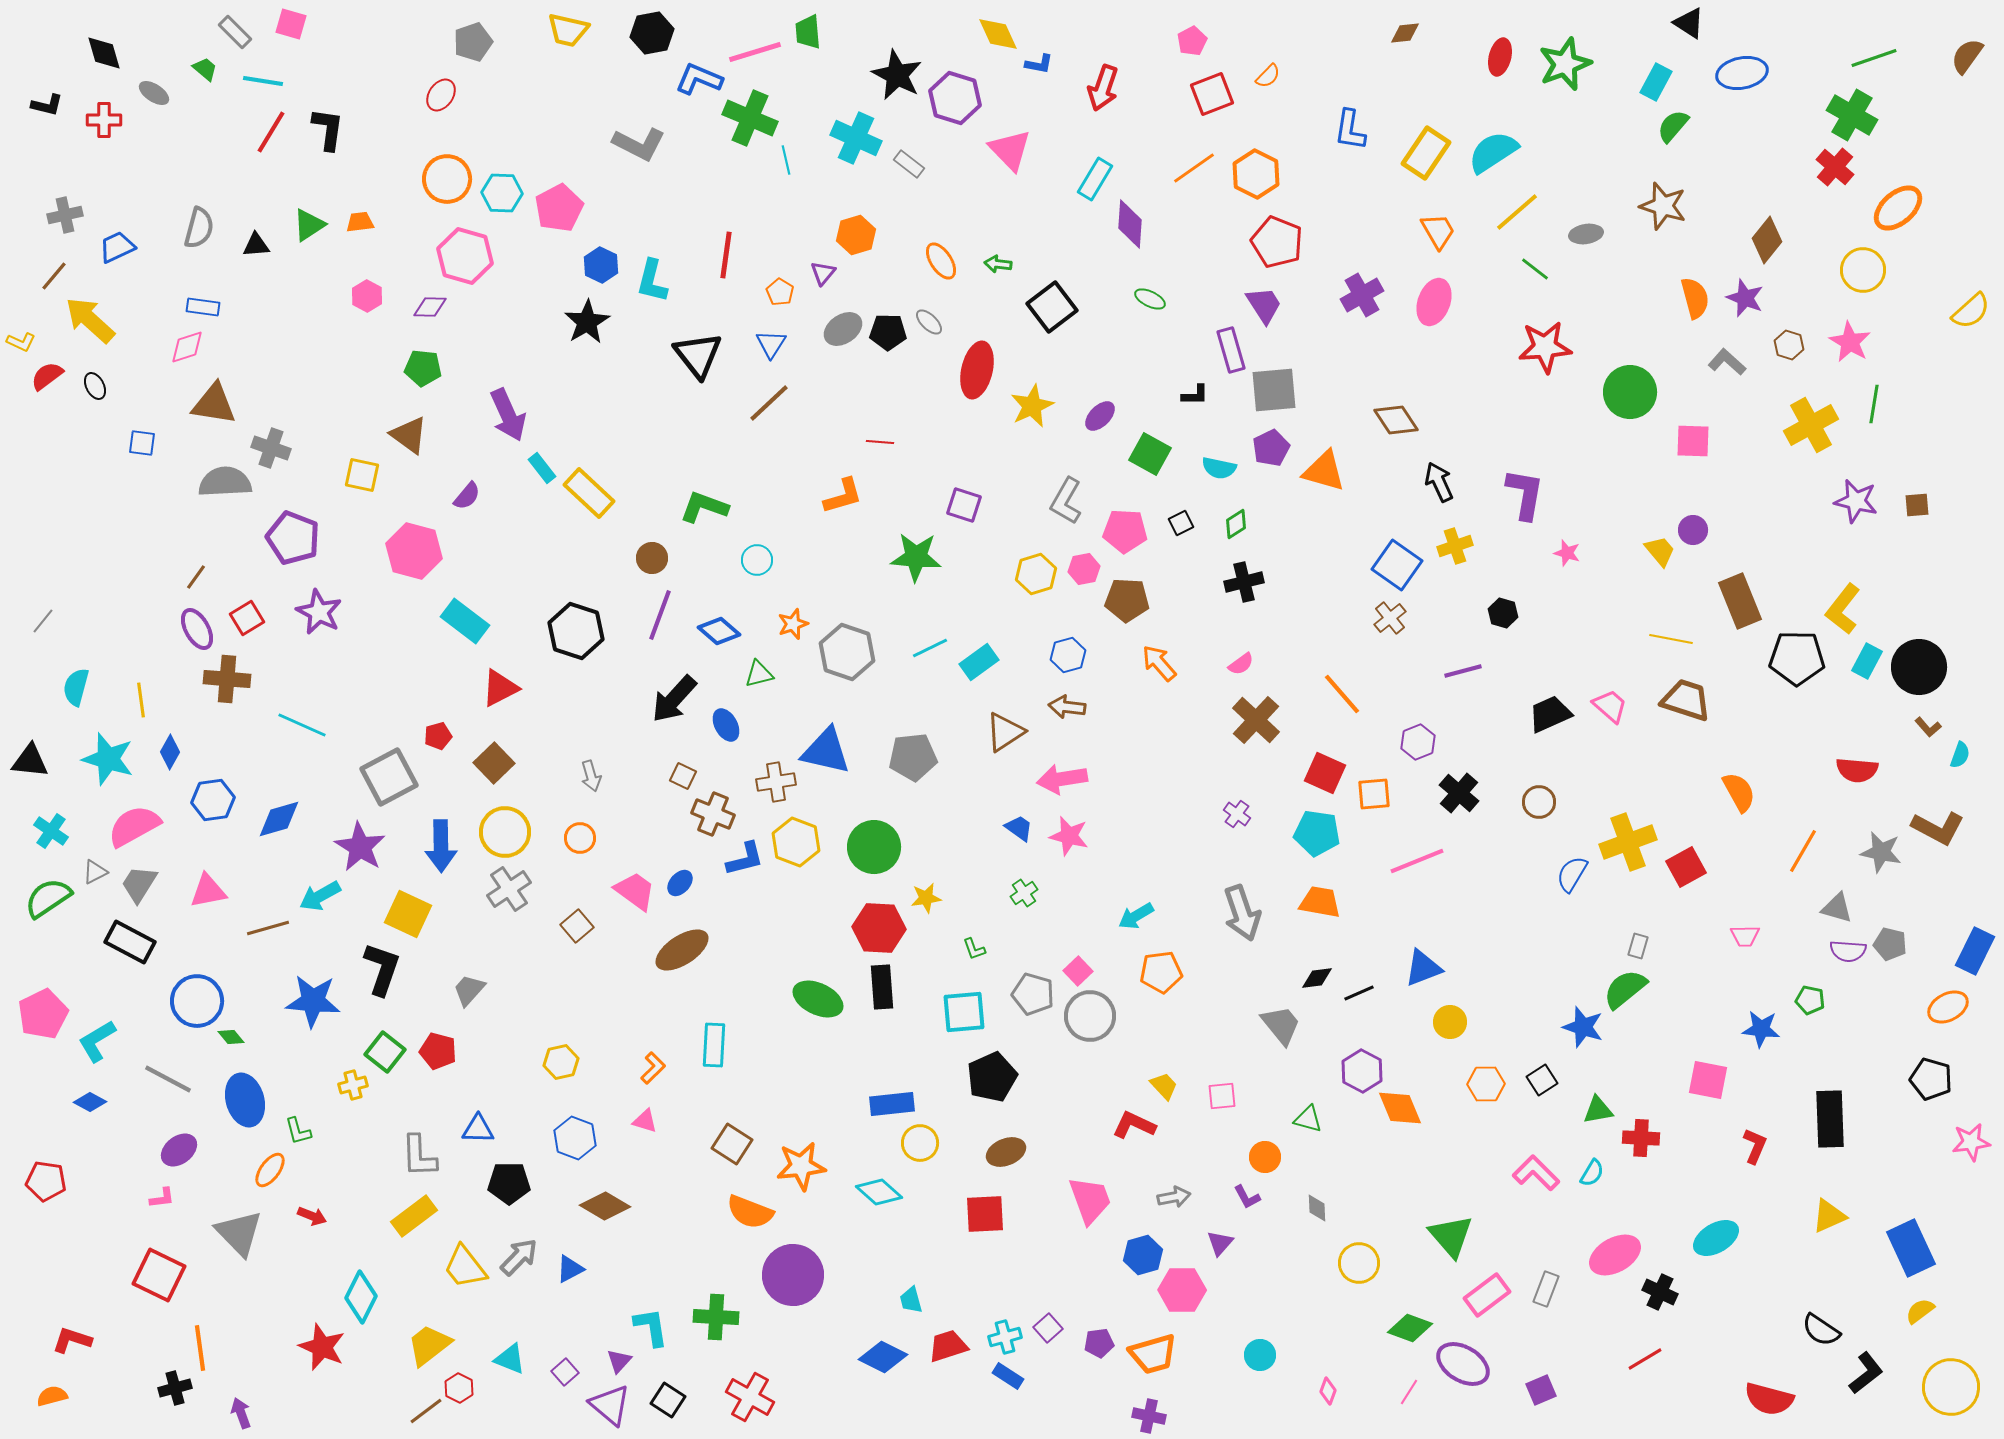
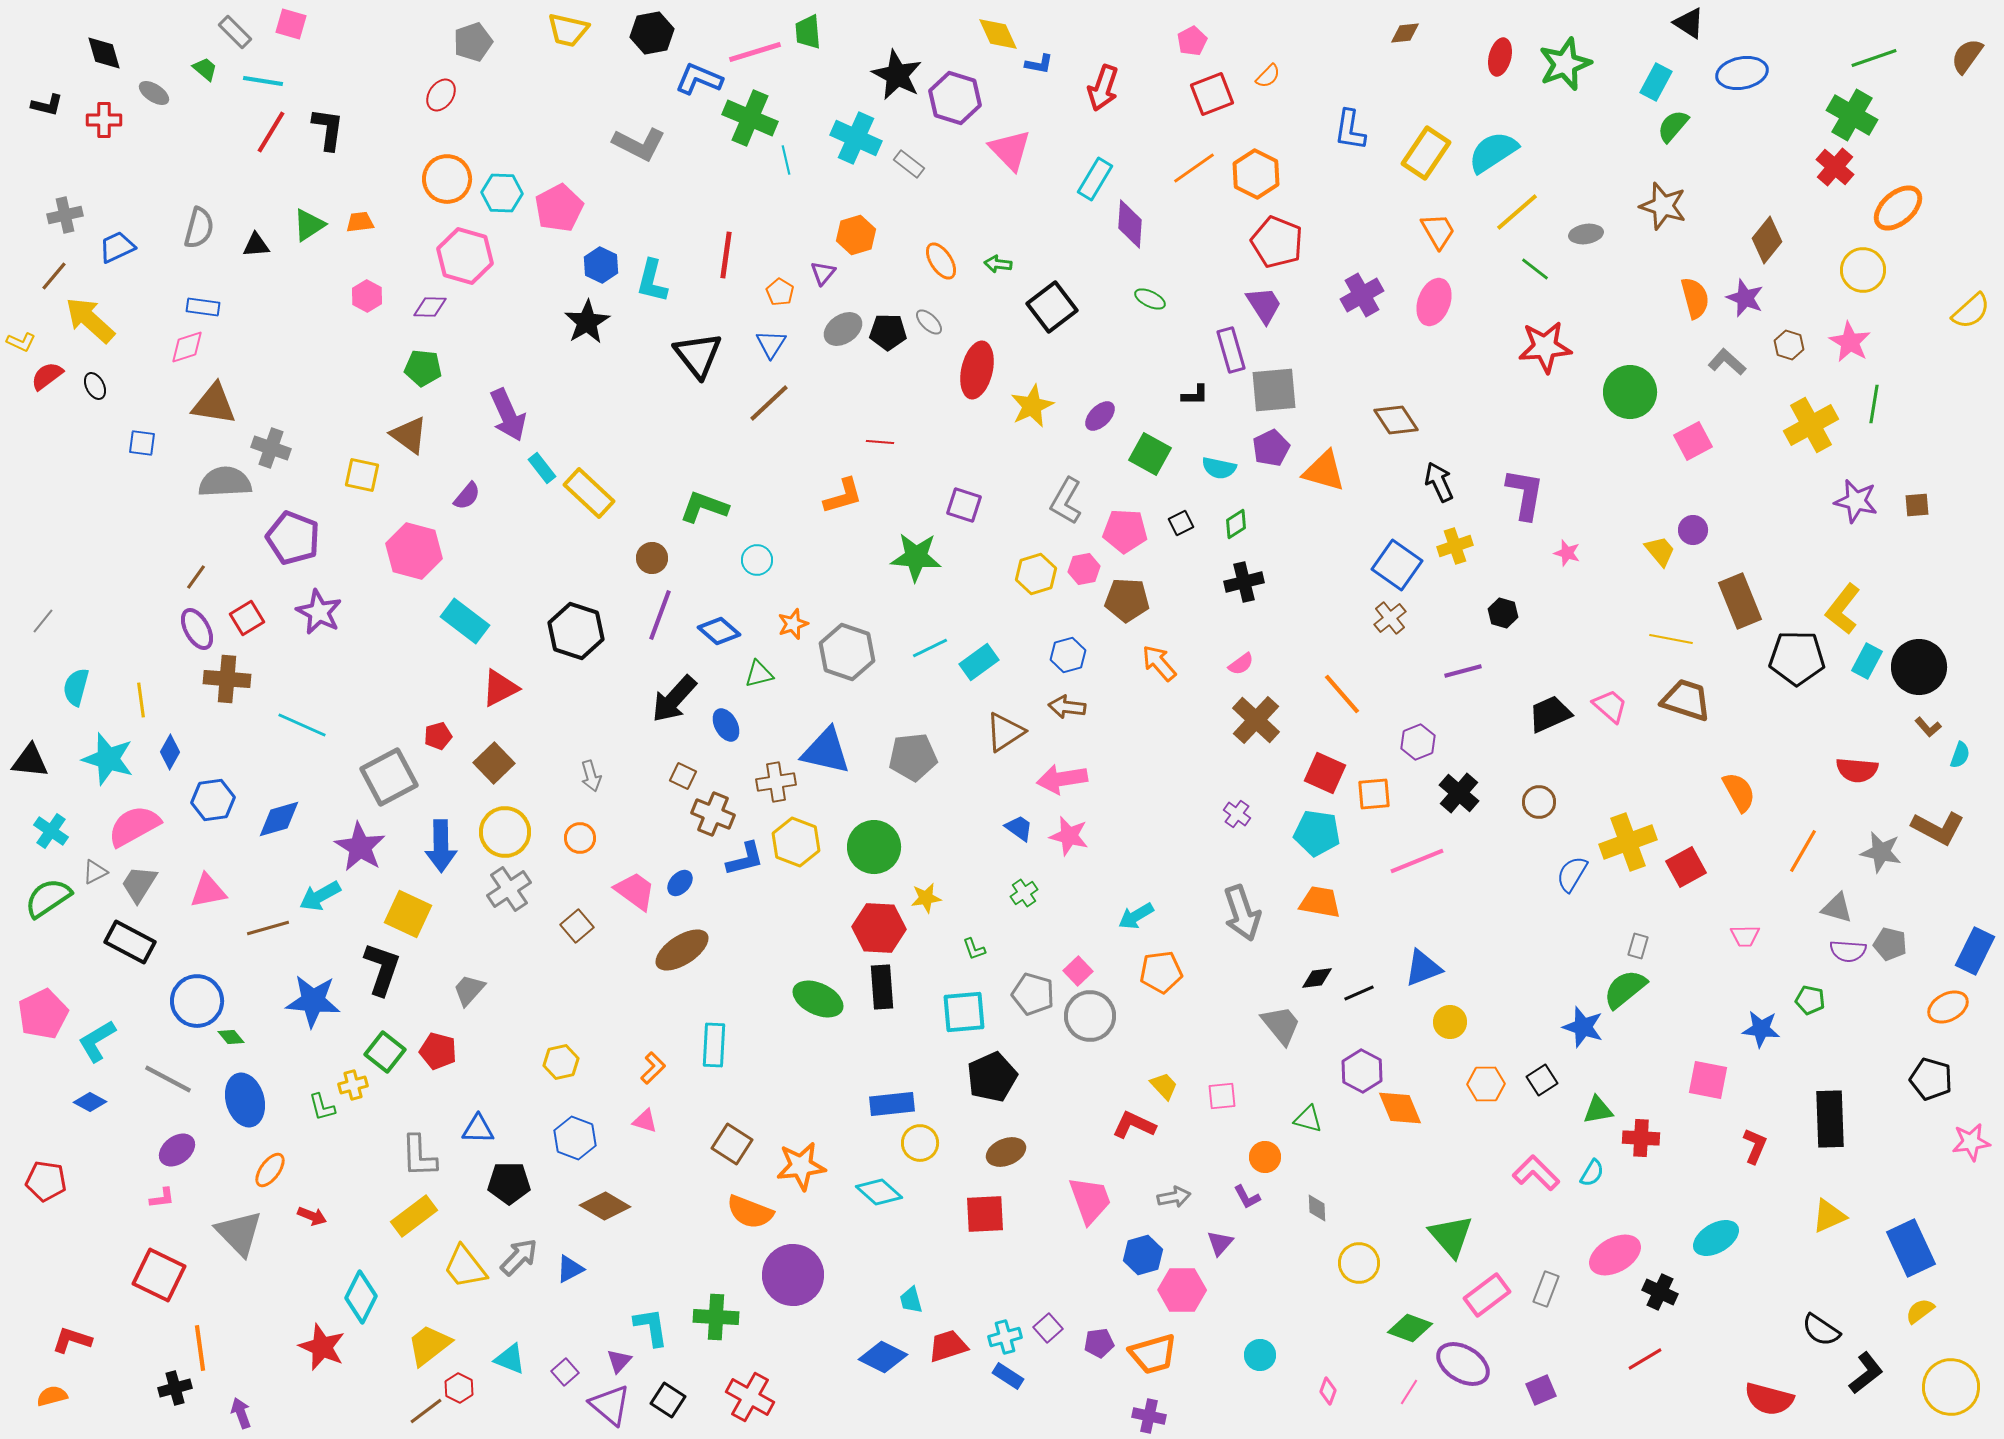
pink square at (1693, 441): rotated 30 degrees counterclockwise
green L-shape at (298, 1131): moved 24 px right, 24 px up
purple ellipse at (179, 1150): moved 2 px left
